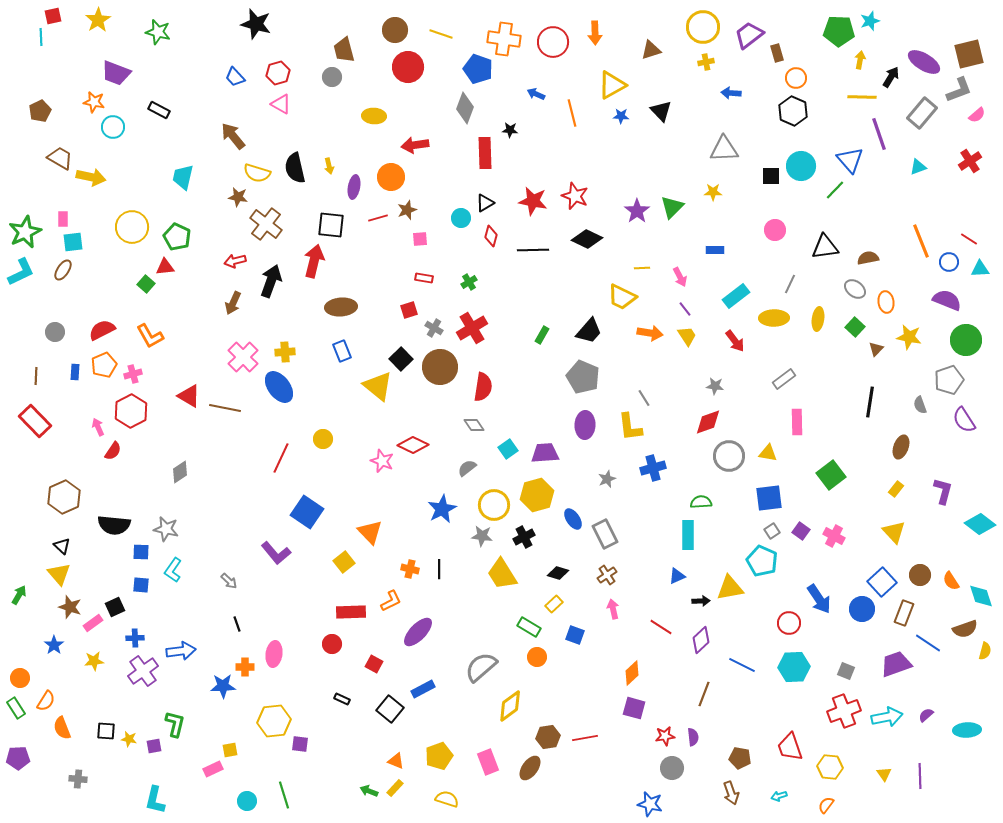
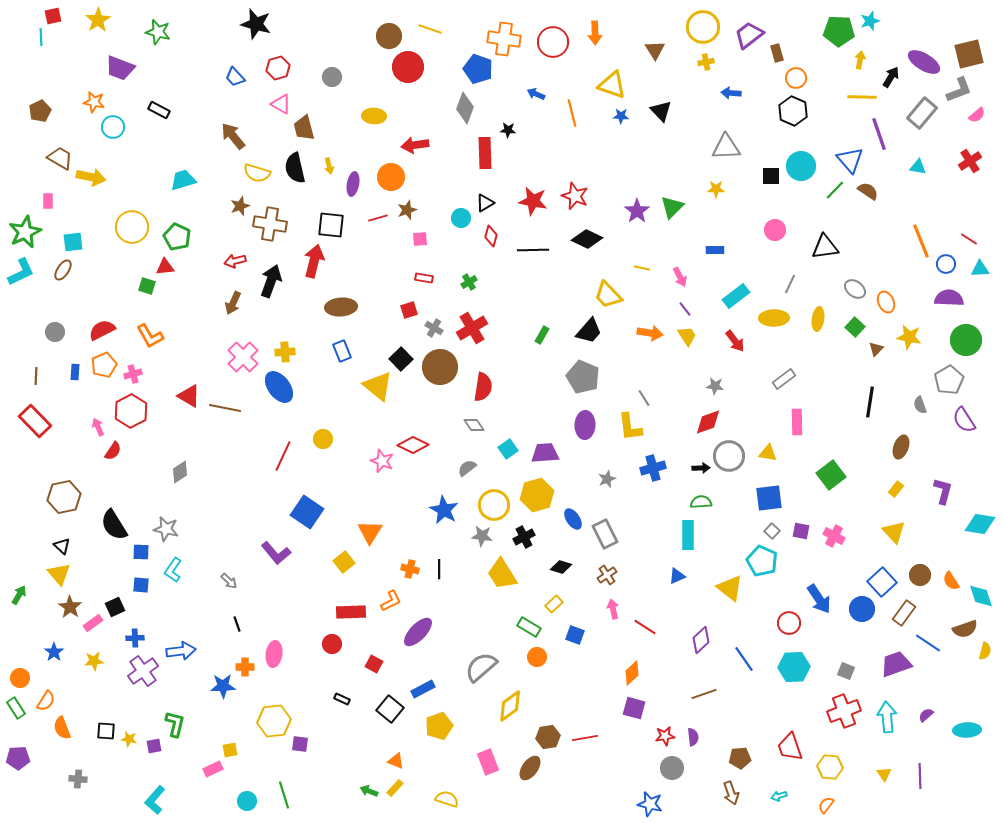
brown circle at (395, 30): moved 6 px left, 6 px down
yellow line at (441, 34): moved 11 px left, 5 px up
brown trapezoid at (344, 50): moved 40 px left, 78 px down
brown triangle at (651, 50): moved 4 px right; rotated 45 degrees counterclockwise
purple trapezoid at (116, 73): moved 4 px right, 5 px up
red hexagon at (278, 73): moved 5 px up
yellow triangle at (612, 85): rotated 48 degrees clockwise
black star at (510, 130): moved 2 px left
gray triangle at (724, 149): moved 2 px right, 2 px up
cyan triangle at (918, 167): rotated 30 degrees clockwise
cyan trapezoid at (183, 177): moved 3 px down; rotated 60 degrees clockwise
purple ellipse at (354, 187): moved 1 px left, 3 px up
yellow star at (713, 192): moved 3 px right, 3 px up
brown star at (238, 197): moved 2 px right, 9 px down; rotated 30 degrees counterclockwise
pink rectangle at (63, 219): moved 15 px left, 18 px up
brown cross at (266, 224): moved 4 px right; rotated 28 degrees counterclockwise
brown semicircle at (868, 258): moved 67 px up; rotated 45 degrees clockwise
blue circle at (949, 262): moved 3 px left, 2 px down
yellow line at (642, 268): rotated 14 degrees clockwise
green square at (146, 284): moved 1 px right, 2 px down; rotated 24 degrees counterclockwise
yellow trapezoid at (622, 297): moved 14 px left, 2 px up; rotated 20 degrees clockwise
purple semicircle at (947, 300): moved 2 px right, 2 px up; rotated 20 degrees counterclockwise
orange ellipse at (886, 302): rotated 15 degrees counterclockwise
gray pentagon at (949, 380): rotated 12 degrees counterclockwise
red line at (281, 458): moved 2 px right, 2 px up
brown hexagon at (64, 497): rotated 12 degrees clockwise
blue star at (442, 509): moved 2 px right, 1 px down; rotated 16 degrees counterclockwise
cyan diamond at (980, 524): rotated 28 degrees counterclockwise
black semicircle at (114, 525): rotated 52 degrees clockwise
gray square at (772, 531): rotated 14 degrees counterclockwise
purple square at (801, 531): rotated 24 degrees counterclockwise
orange triangle at (370, 532): rotated 16 degrees clockwise
black diamond at (558, 573): moved 3 px right, 6 px up
yellow triangle at (730, 588): rotated 48 degrees clockwise
black arrow at (701, 601): moved 133 px up
brown star at (70, 607): rotated 15 degrees clockwise
brown rectangle at (904, 613): rotated 15 degrees clockwise
red line at (661, 627): moved 16 px left
blue star at (54, 645): moved 7 px down
blue line at (742, 665): moved 2 px right, 6 px up; rotated 28 degrees clockwise
brown line at (704, 694): rotated 50 degrees clockwise
cyan arrow at (887, 717): rotated 84 degrees counterclockwise
yellow pentagon at (439, 756): moved 30 px up
brown pentagon at (740, 758): rotated 15 degrees counterclockwise
cyan L-shape at (155, 800): rotated 28 degrees clockwise
